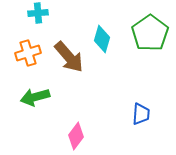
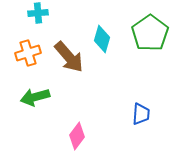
pink diamond: moved 1 px right
